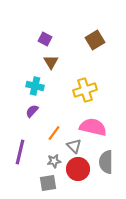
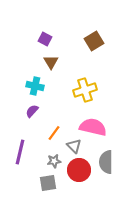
brown square: moved 1 px left, 1 px down
red circle: moved 1 px right, 1 px down
